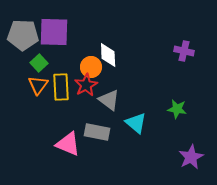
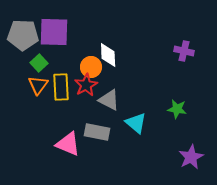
gray triangle: rotated 10 degrees counterclockwise
